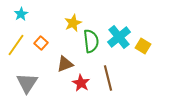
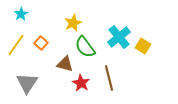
green semicircle: moved 6 px left, 6 px down; rotated 150 degrees clockwise
brown triangle: rotated 36 degrees clockwise
brown line: moved 1 px right
